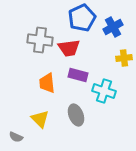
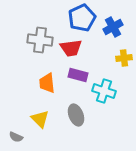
red trapezoid: moved 2 px right
